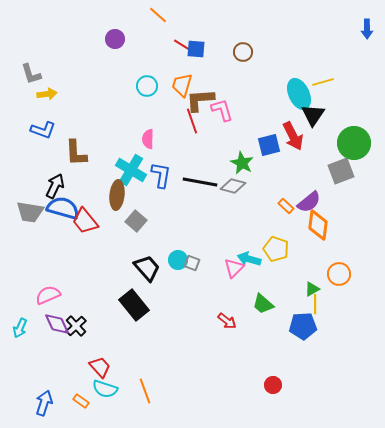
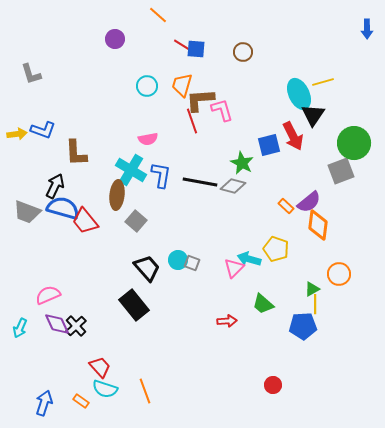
yellow arrow at (47, 94): moved 30 px left, 40 px down
pink semicircle at (148, 139): rotated 102 degrees counterclockwise
gray trapezoid at (30, 212): moved 3 px left; rotated 12 degrees clockwise
red arrow at (227, 321): rotated 42 degrees counterclockwise
